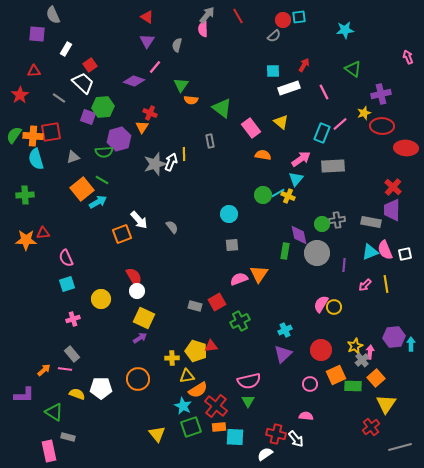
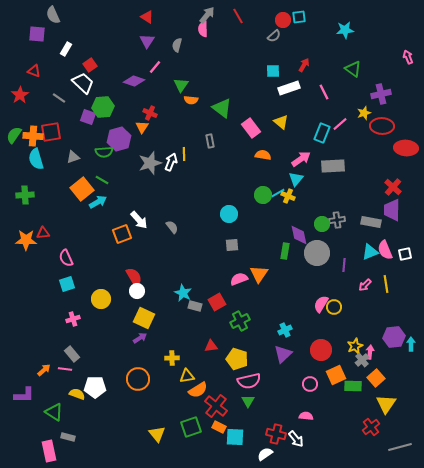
red triangle at (34, 71): rotated 24 degrees clockwise
gray star at (155, 164): moved 5 px left, 1 px up
yellow pentagon at (196, 351): moved 41 px right, 8 px down
white pentagon at (101, 388): moved 6 px left, 1 px up
cyan star at (183, 406): moved 113 px up
orange rectangle at (219, 427): rotated 32 degrees clockwise
